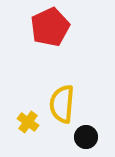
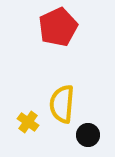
red pentagon: moved 8 px right
black circle: moved 2 px right, 2 px up
